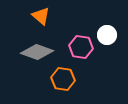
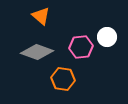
white circle: moved 2 px down
pink hexagon: rotated 15 degrees counterclockwise
